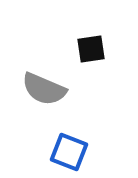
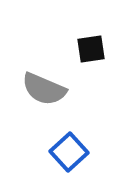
blue square: rotated 27 degrees clockwise
